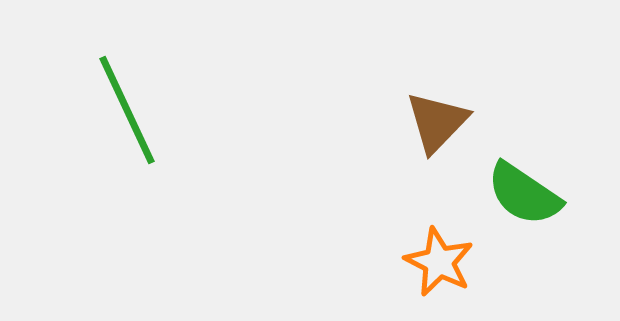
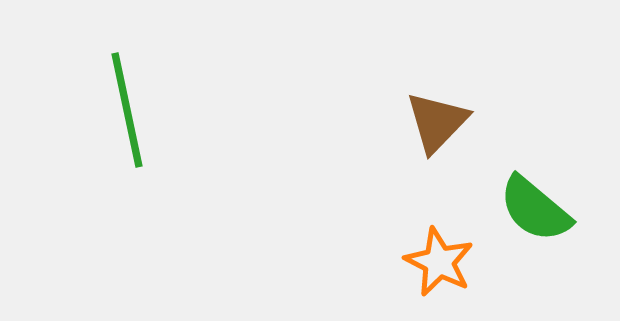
green line: rotated 13 degrees clockwise
green semicircle: moved 11 px right, 15 px down; rotated 6 degrees clockwise
